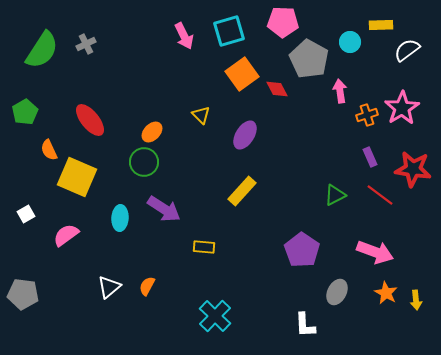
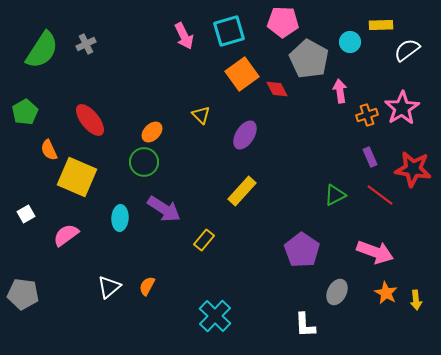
yellow rectangle at (204, 247): moved 7 px up; rotated 55 degrees counterclockwise
